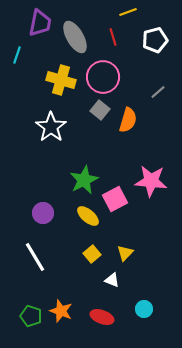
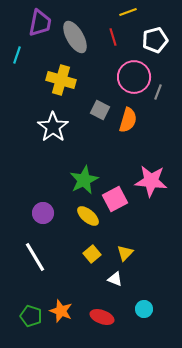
pink circle: moved 31 px right
gray line: rotated 28 degrees counterclockwise
gray square: rotated 12 degrees counterclockwise
white star: moved 2 px right
white triangle: moved 3 px right, 1 px up
